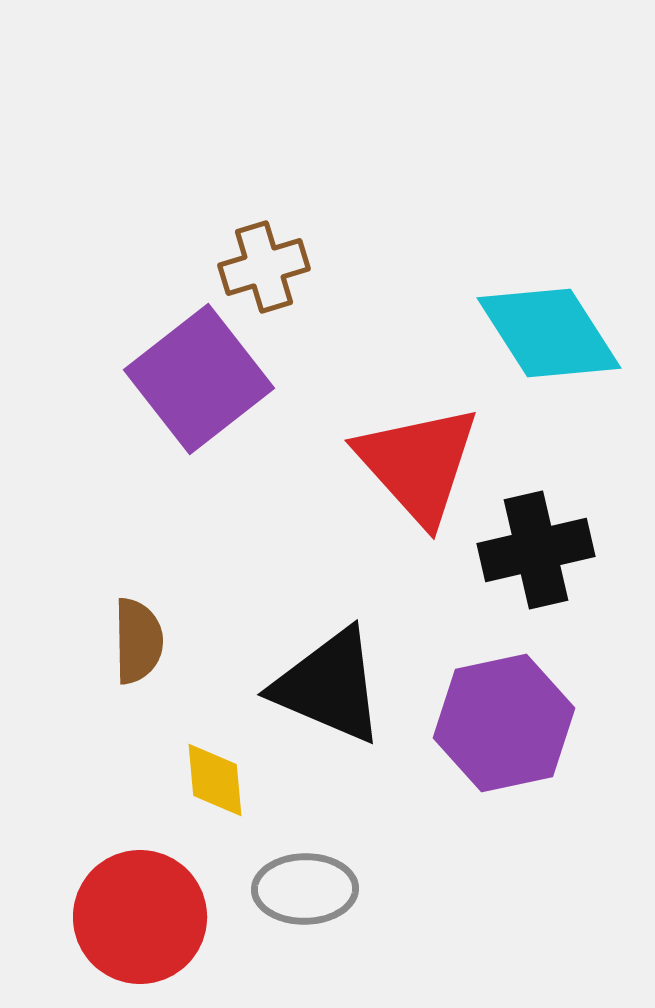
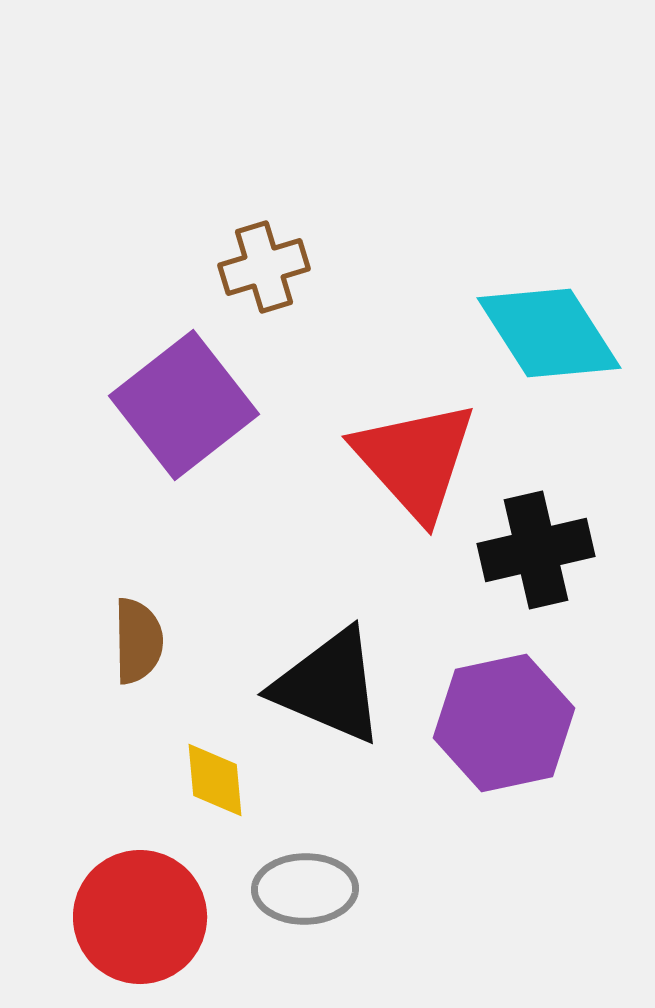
purple square: moved 15 px left, 26 px down
red triangle: moved 3 px left, 4 px up
